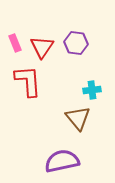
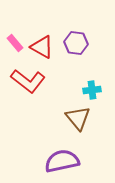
pink rectangle: rotated 18 degrees counterclockwise
red triangle: rotated 35 degrees counterclockwise
red L-shape: rotated 132 degrees clockwise
